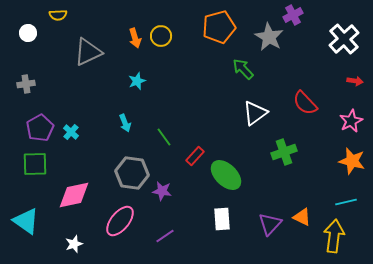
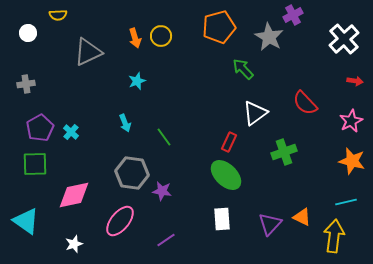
red rectangle: moved 34 px right, 14 px up; rotated 18 degrees counterclockwise
purple line: moved 1 px right, 4 px down
